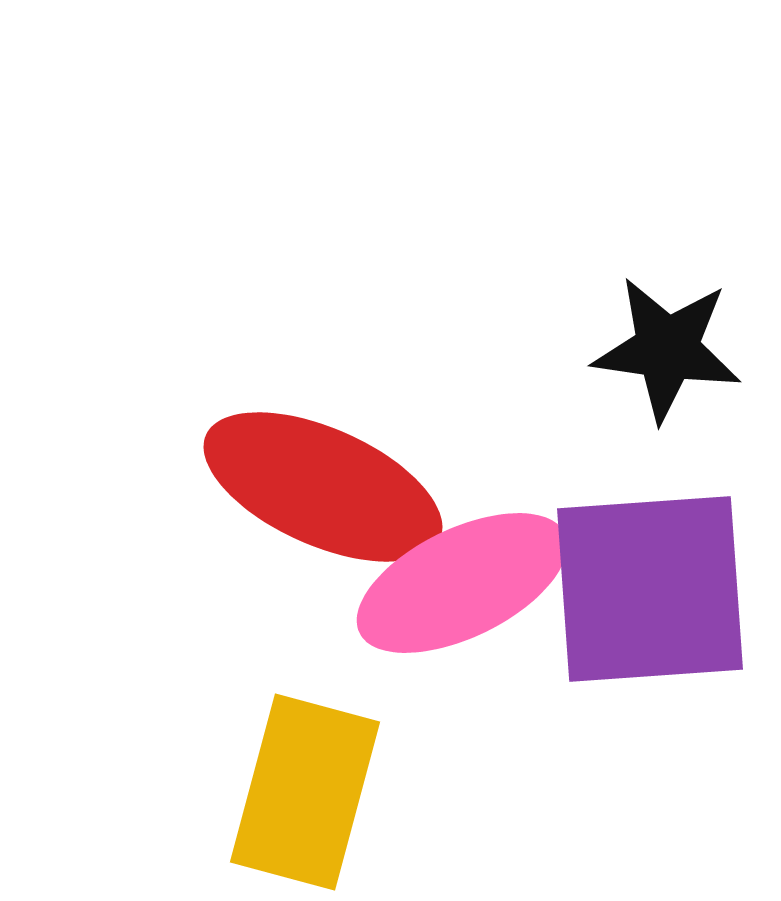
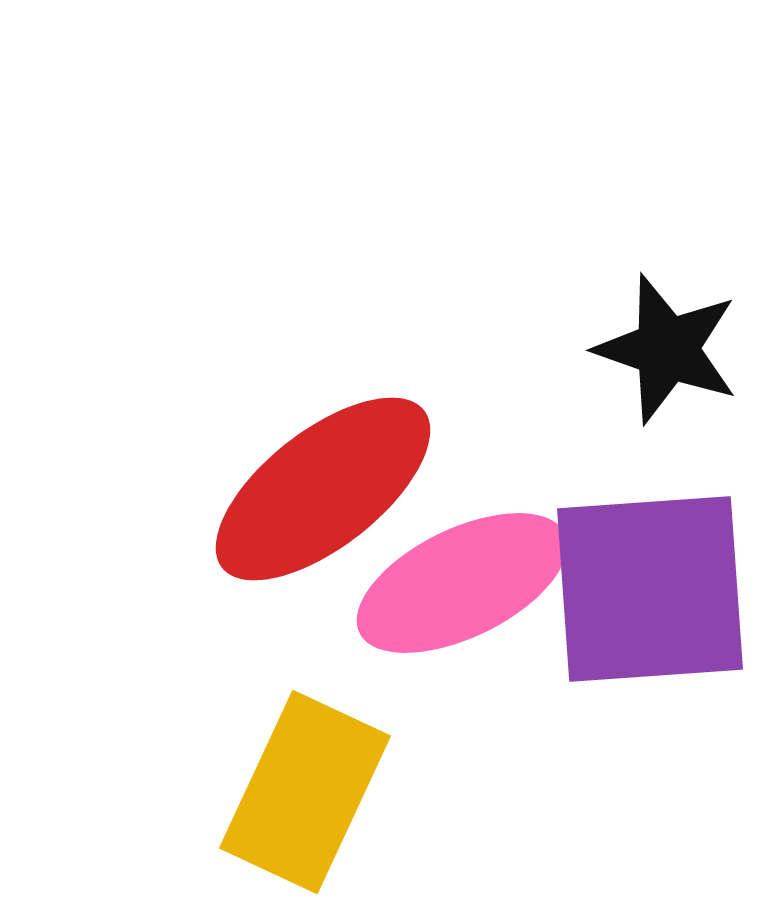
black star: rotated 11 degrees clockwise
red ellipse: moved 2 px down; rotated 62 degrees counterclockwise
yellow rectangle: rotated 10 degrees clockwise
